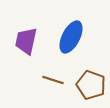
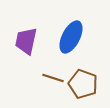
brown line: moved 2 px up
brown pentagon: moved 8 px left, 1 px up
